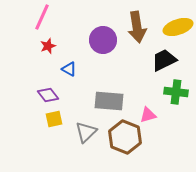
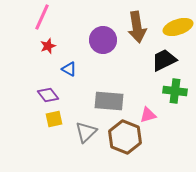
green cross: moved 1 px left, 1 px up
